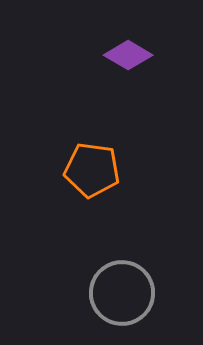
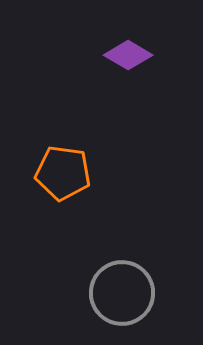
orange pentagon: moved 29 px left, 3 px down
